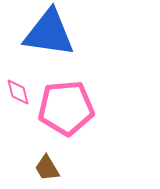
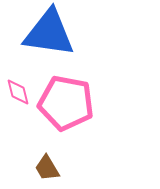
pink pentagon: moved 5 px up; rotated 16 degrees clockwise
